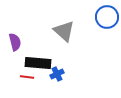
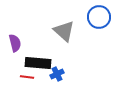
blue circle: moved 8 px left
purple semicircle: moved 1 px down
